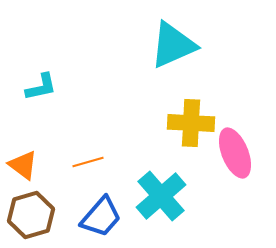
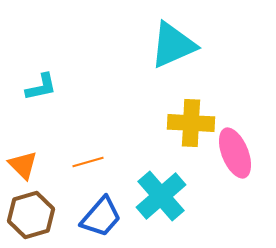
orange triangle: rotated 8 degrees clockwise
